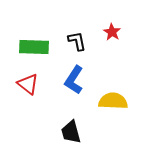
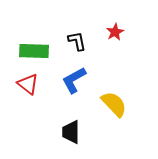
red star: moved 3 px right; rotated 12 degrees clockwise
green rectangle: moved 4 px down
blue L-shape: rotated 28 degrees clockwise
yellow semicircle: moved 1 px right, 3 px down; rotated 44 degrees clockwise
black trapezoid: rotated 15 degrees clockwise
